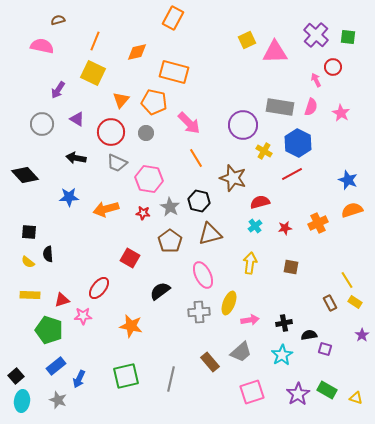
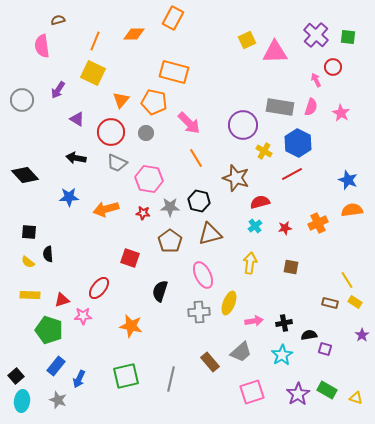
pink semicircle at (42, 46): rotated 110 degrees counterclockwise
orange diamond at (137, 52): moved 3 px left, 18 px up; rotated 15 degrees clockwise
gray circle at (42, 124): moved 20 px left, 24 px up
brown star at (233, 178): moved 3 px right
gray star at (170, 207): rotated 30 degrees counterclockwise
orange semicircle at (352, 210): rotated 10 degrees clockwise
red square at (130, 258): rotated 12 degrees counterclockwise
black semicircle at (160, 291): rotated 35 degrees counterclockwise
brown rectangle at (330, 303): rotated 49 degrees counterclockwise
pink arrow at (250, 320): moved 4 px right, 1 px down
blue rectangle at (56, 366): rotated 12 degrees counterclockwise
